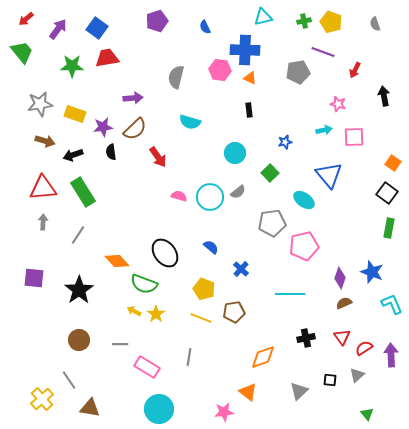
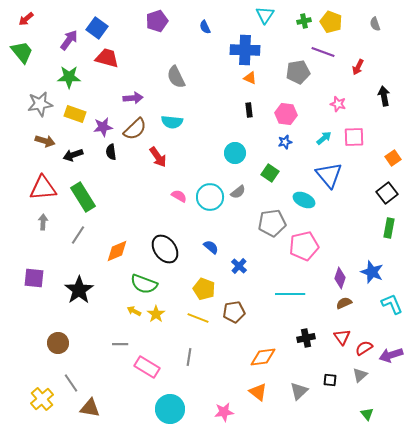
cyan triangle at (263, 17): moved 2 px right, 2 px up; rotated 42 degrees counterclockwise
purple arrow at (58, 29): moved 11 px right, 11 px down
red trapezoid at (107, 58): rotated 25 degrees clockwise
green star at (72, 66): moved 3 px left, 11 px down
pink hexagon at (220, 70): moved 66 px right, 44 px down
red arrow at (355, 70): moved 3 px right, 3 px up
gray semicircle at (176, 77): rotated 40 degrees counterclockwise
cyan semicircle at (190, 122): moved 18 px left; rotated 10 degrees counterclockwise
cyan arrow at (324, 130): moved 8 px down; rotated 28 degrees counterclockwise
orange square at (393, 163): moved 5 px up; rotated 21 degrees clockwise
green square at (270, 173): rotated 12 degrees counterclockwise
green rectangle at (83, 192): moved 5 px down
black square at (387, 193): rotated 15 degrees clockwise
pink semicircle at (179, 196): rotated 14 degrees clockwise
cyan ellipse at (304, 200): rotated 10 degrees counterclockwise
black ellipse at (165, 253): moved 4 px up
orange diamond at (117, 261): moved 10 px up; rotated 70 degrees counterclockwise
blue cross at (241, 269): moved 2 px left, 3 px up
yellow line at (201, 318): moved 3 px left
brown circle at (79, 340): moved 21 px left, 3 px down
purple arrow at (391, 355): rotated 105 degrees counterclockwise
orange diamond at (263, 357): rotated 12 degrees clockwise
gray triangle at (357, 375): moved 3 px right
gray line at (69, 380): moved 2 px right, 3 px down
orange triangle at (248, 392): moved 10 px right
cyan circle at (159, 409): moved 11 px right
